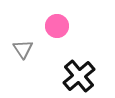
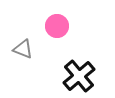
gray triangle: rotated 35 degrees counterclockwise
